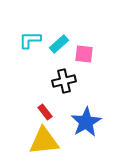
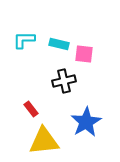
cyan L-shape: moved 6 px left
cyan rectangle: rotated 54 degrees clockwise
red rectangle: moved 14 px left, 3 px up
